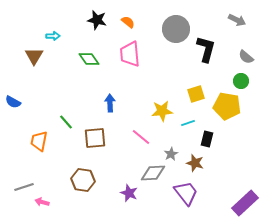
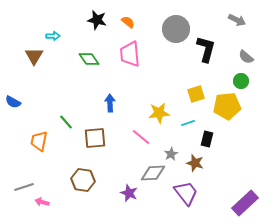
yellow pentagon: rotated 16 degrees counterclockwise
yellow star: moved 3 px left, 2 px down
